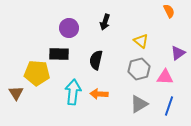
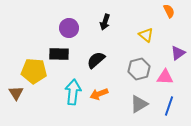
yellow triangle: moved 5 px right, 6 px up
black semicircle: rotated 36 degrees clockwise
yellow pentagon: moved 3 px left, 2 px up
orange arrow: rotated 24 degrees counterclockwise
